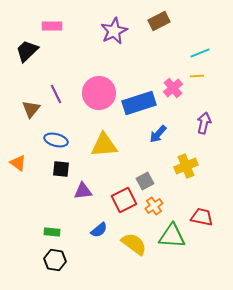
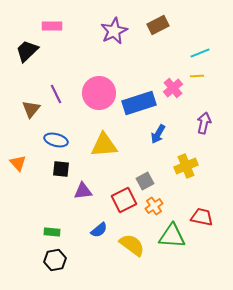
brown rectangle: moved 1 px left, 4 px down
blue arrow: rotated 12 degrees counterclockwise
orange triangle: rotated 12 degrees clockwise
yellow semicircle: moved 2 px left, 1 px down
black hexagon: rotated 20 degrees counterclockwise
